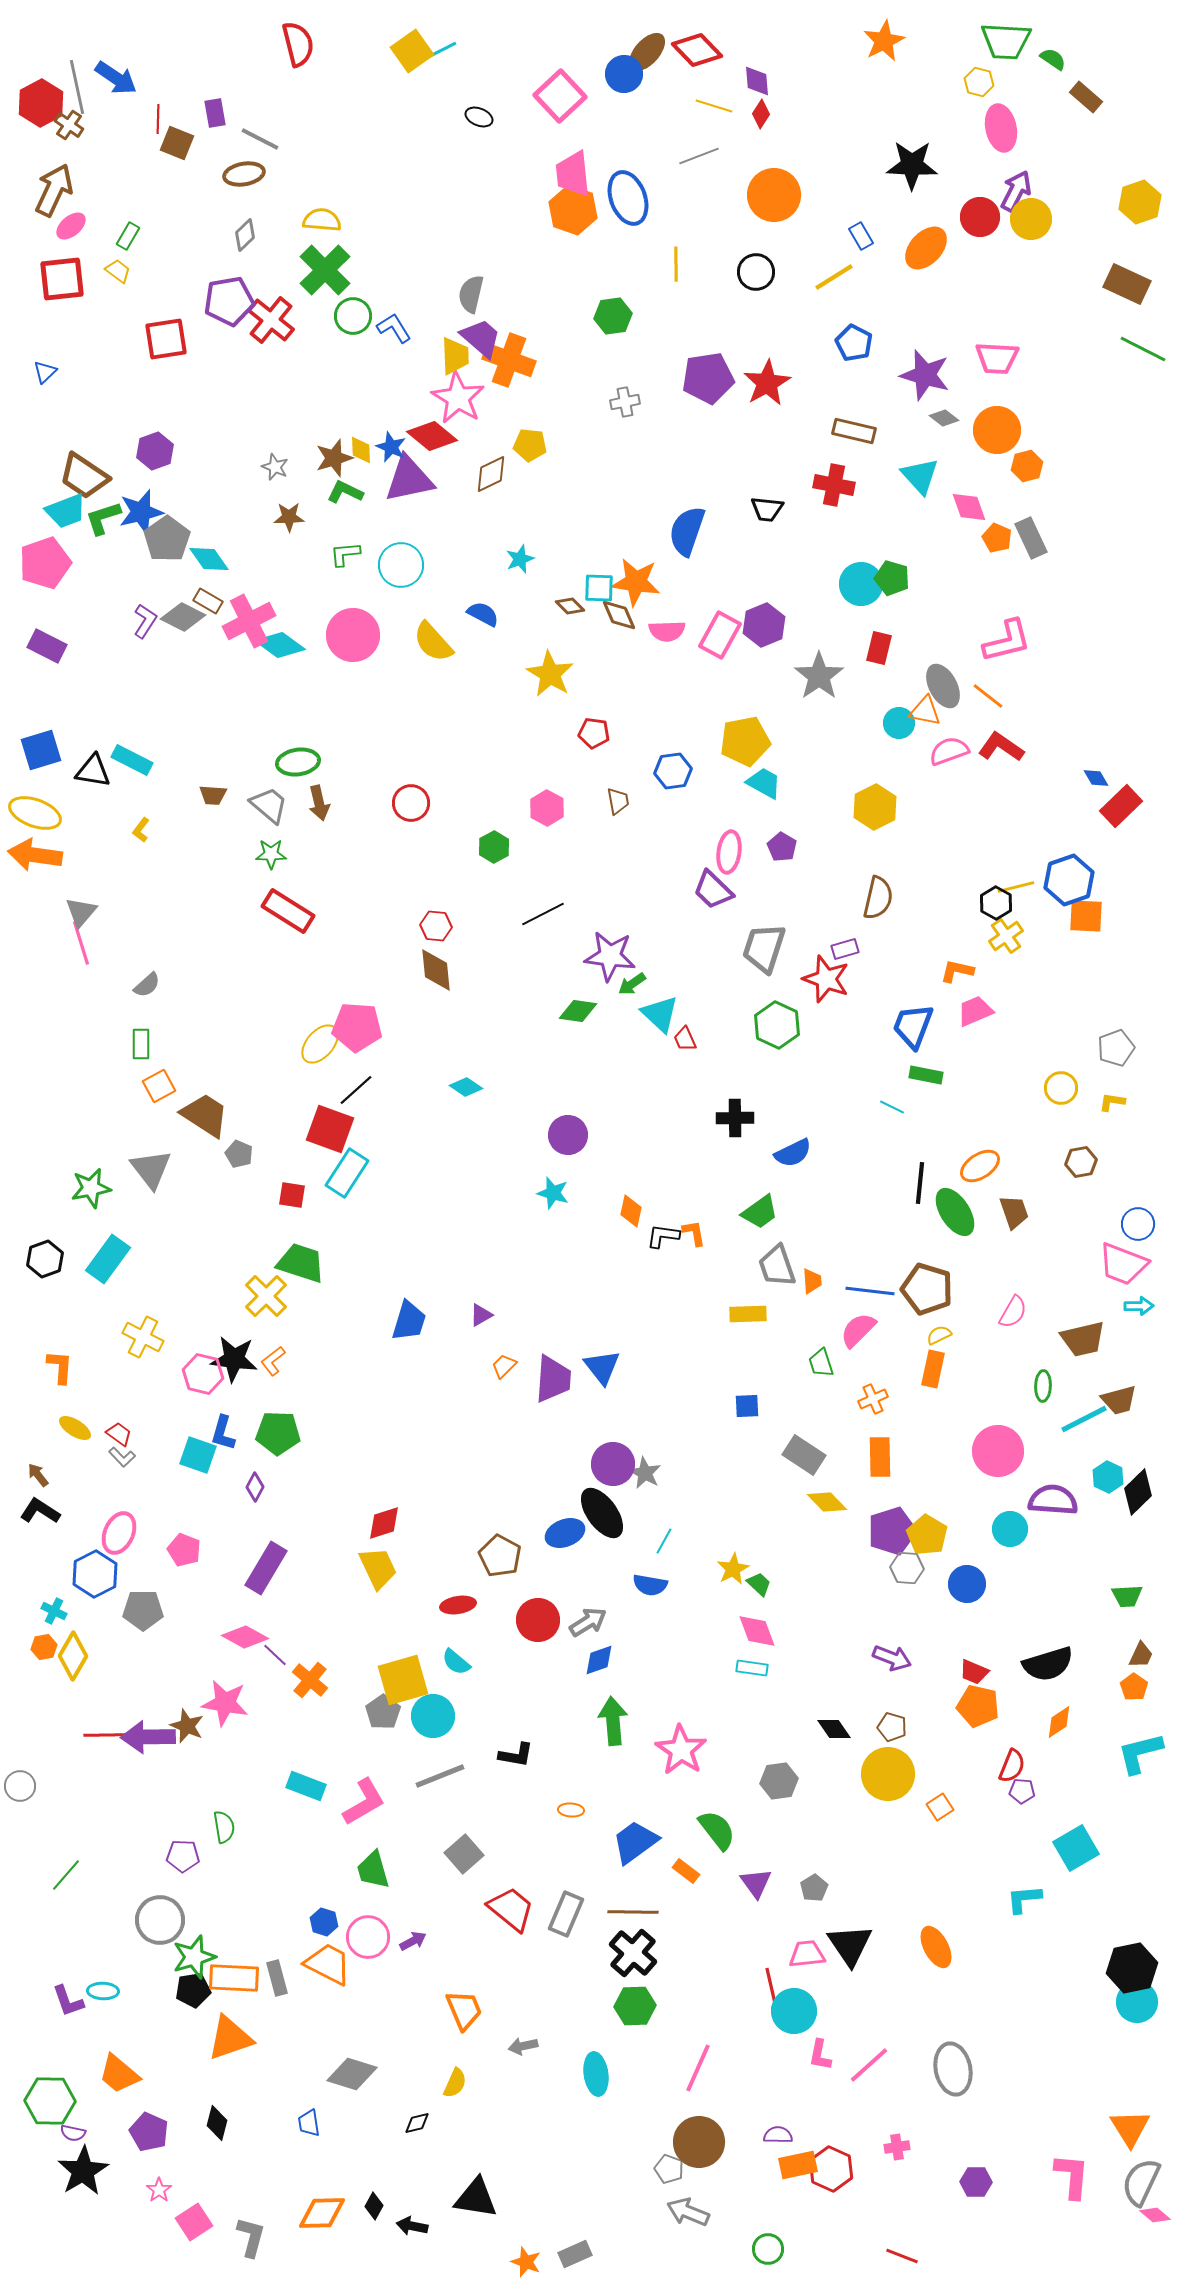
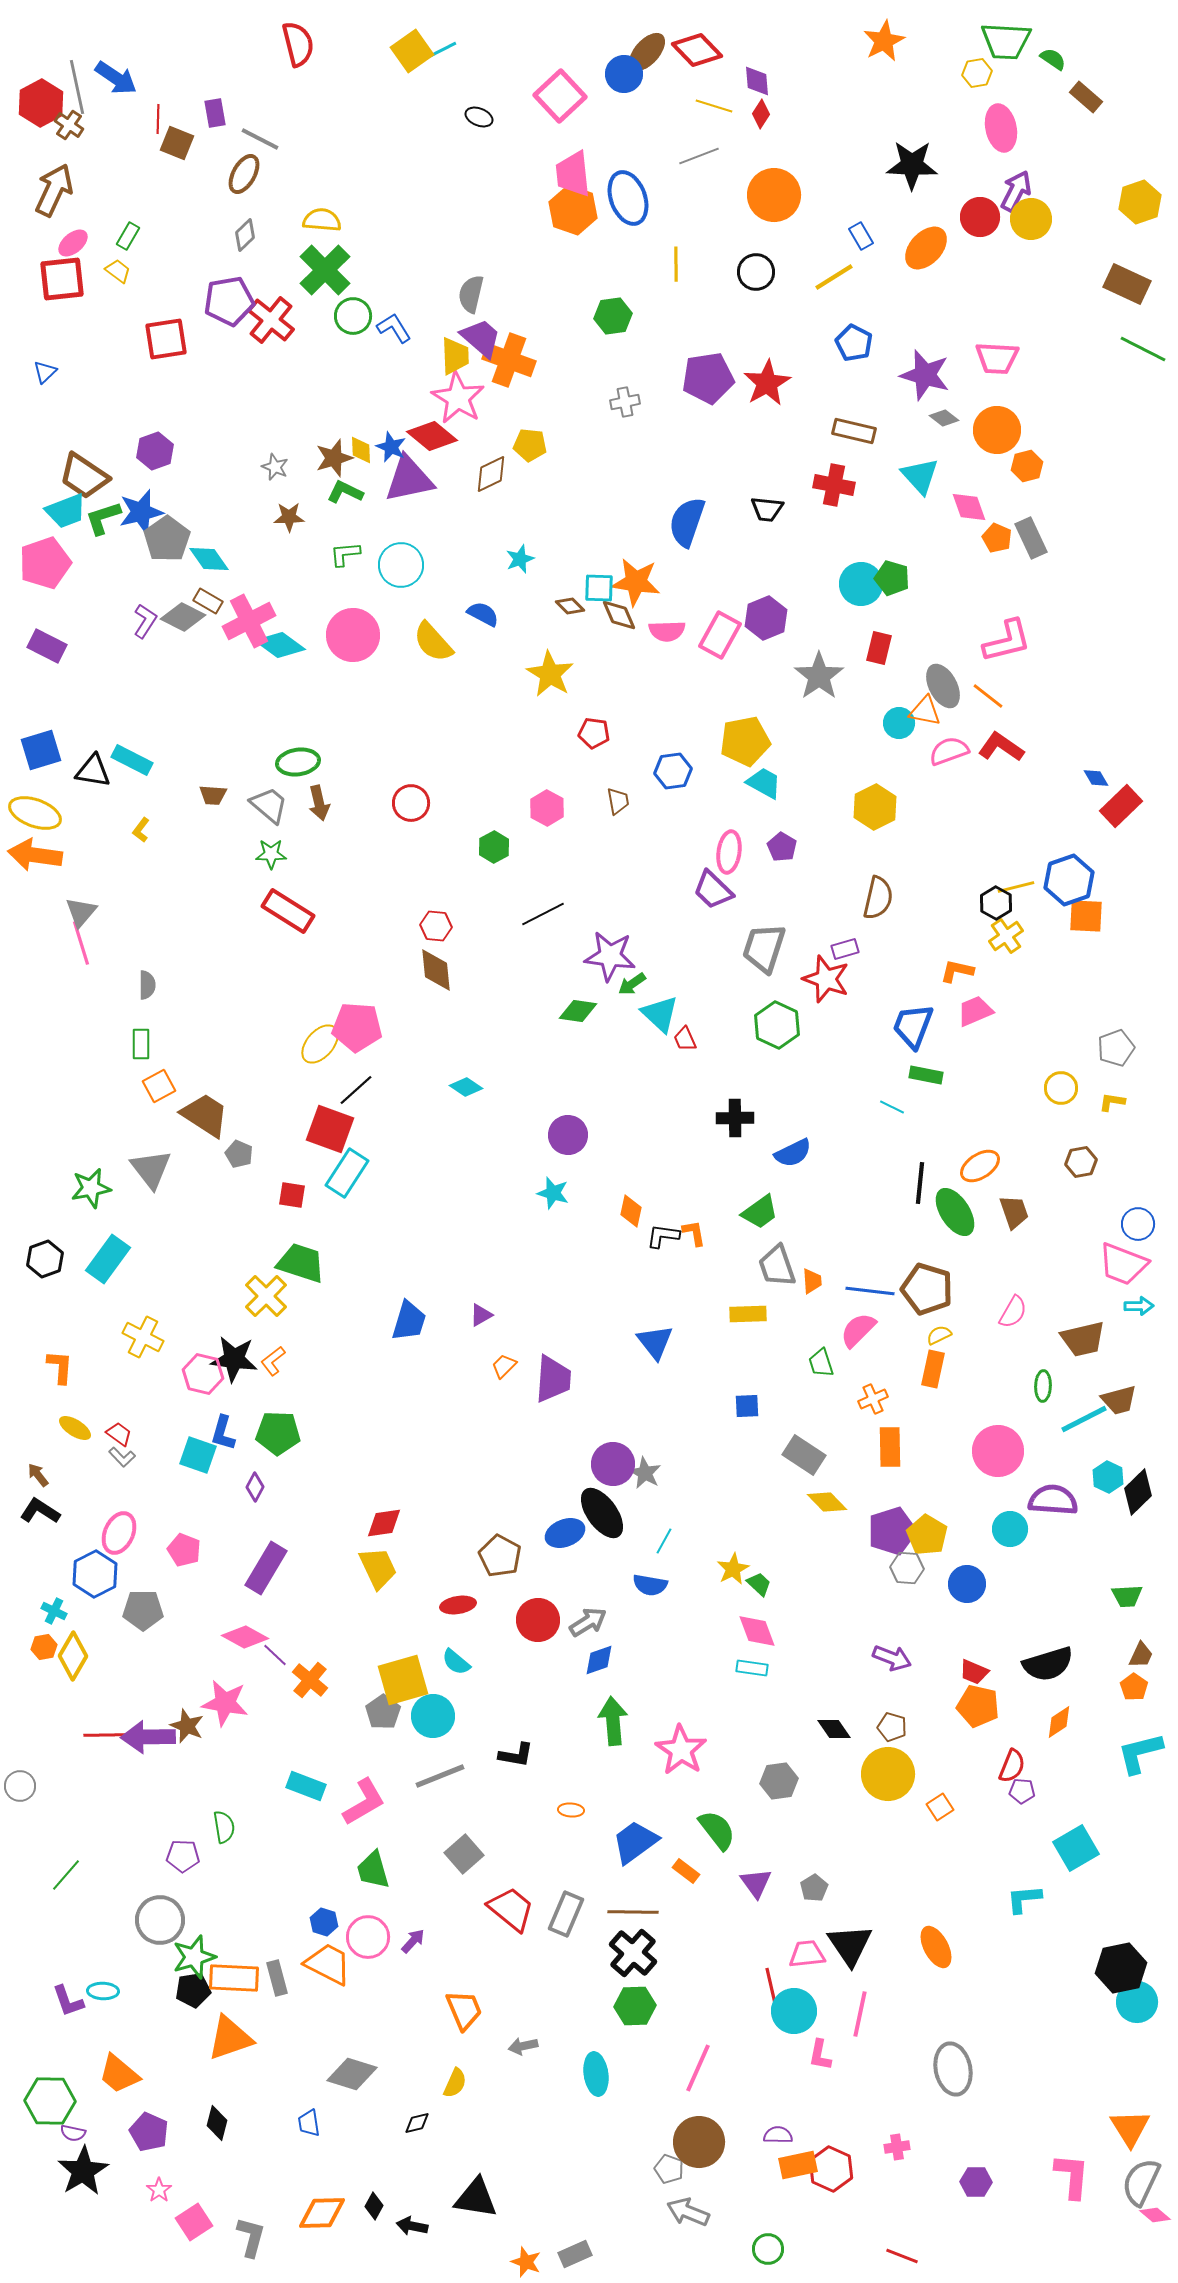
yellow hexagon at (979, 82): moved 2 px left, 9 px up; rotated 24 degrees counterclockwise
brown ellipse at (244, 174): rotated 51 degrees counterclockwise
pink ellipse at (71, 226): moved 2 px right, 17 px down
blue semicircle at (687, 531): moved 9 px up
purple hexagon at (764, 625): moved 2 px right, 7 px up
gray semicircle at (147, 985): rotated 48 degrees counterclockwise
blue triangle at (602, 1367): moved 53 px right, 25 px up
orange rectangle at (880, 1457): moved 10 px right, 10 px up
red diamond at (384, 1523): rotated 9 degrees clockwise
purple arrow at (413, 1941): rotated 20 degrees counterclockwise
black hexagon at (1132, 1968): moved 11 px left
pink line at (869, 2065): moved 9 px left, 51 px up; rotated 36 degrees counterclockwise
